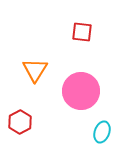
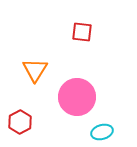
pink circle: moved 4 px left, 6 px down
cyan ellipse: rotated 55 degrees clockwise
